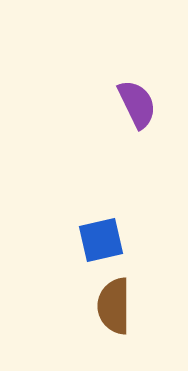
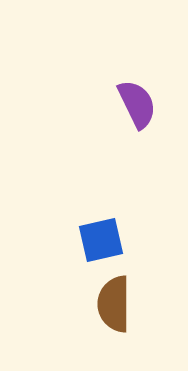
brown semicircle: moved 2 px up
